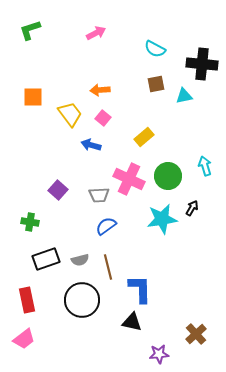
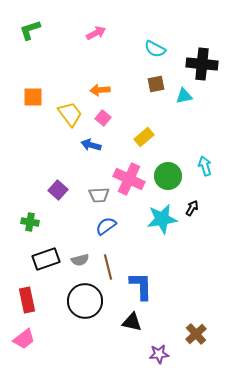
blue L-shape: moved 1 px right, 3 px up
black circle: moved 3 px right, 1 px down
